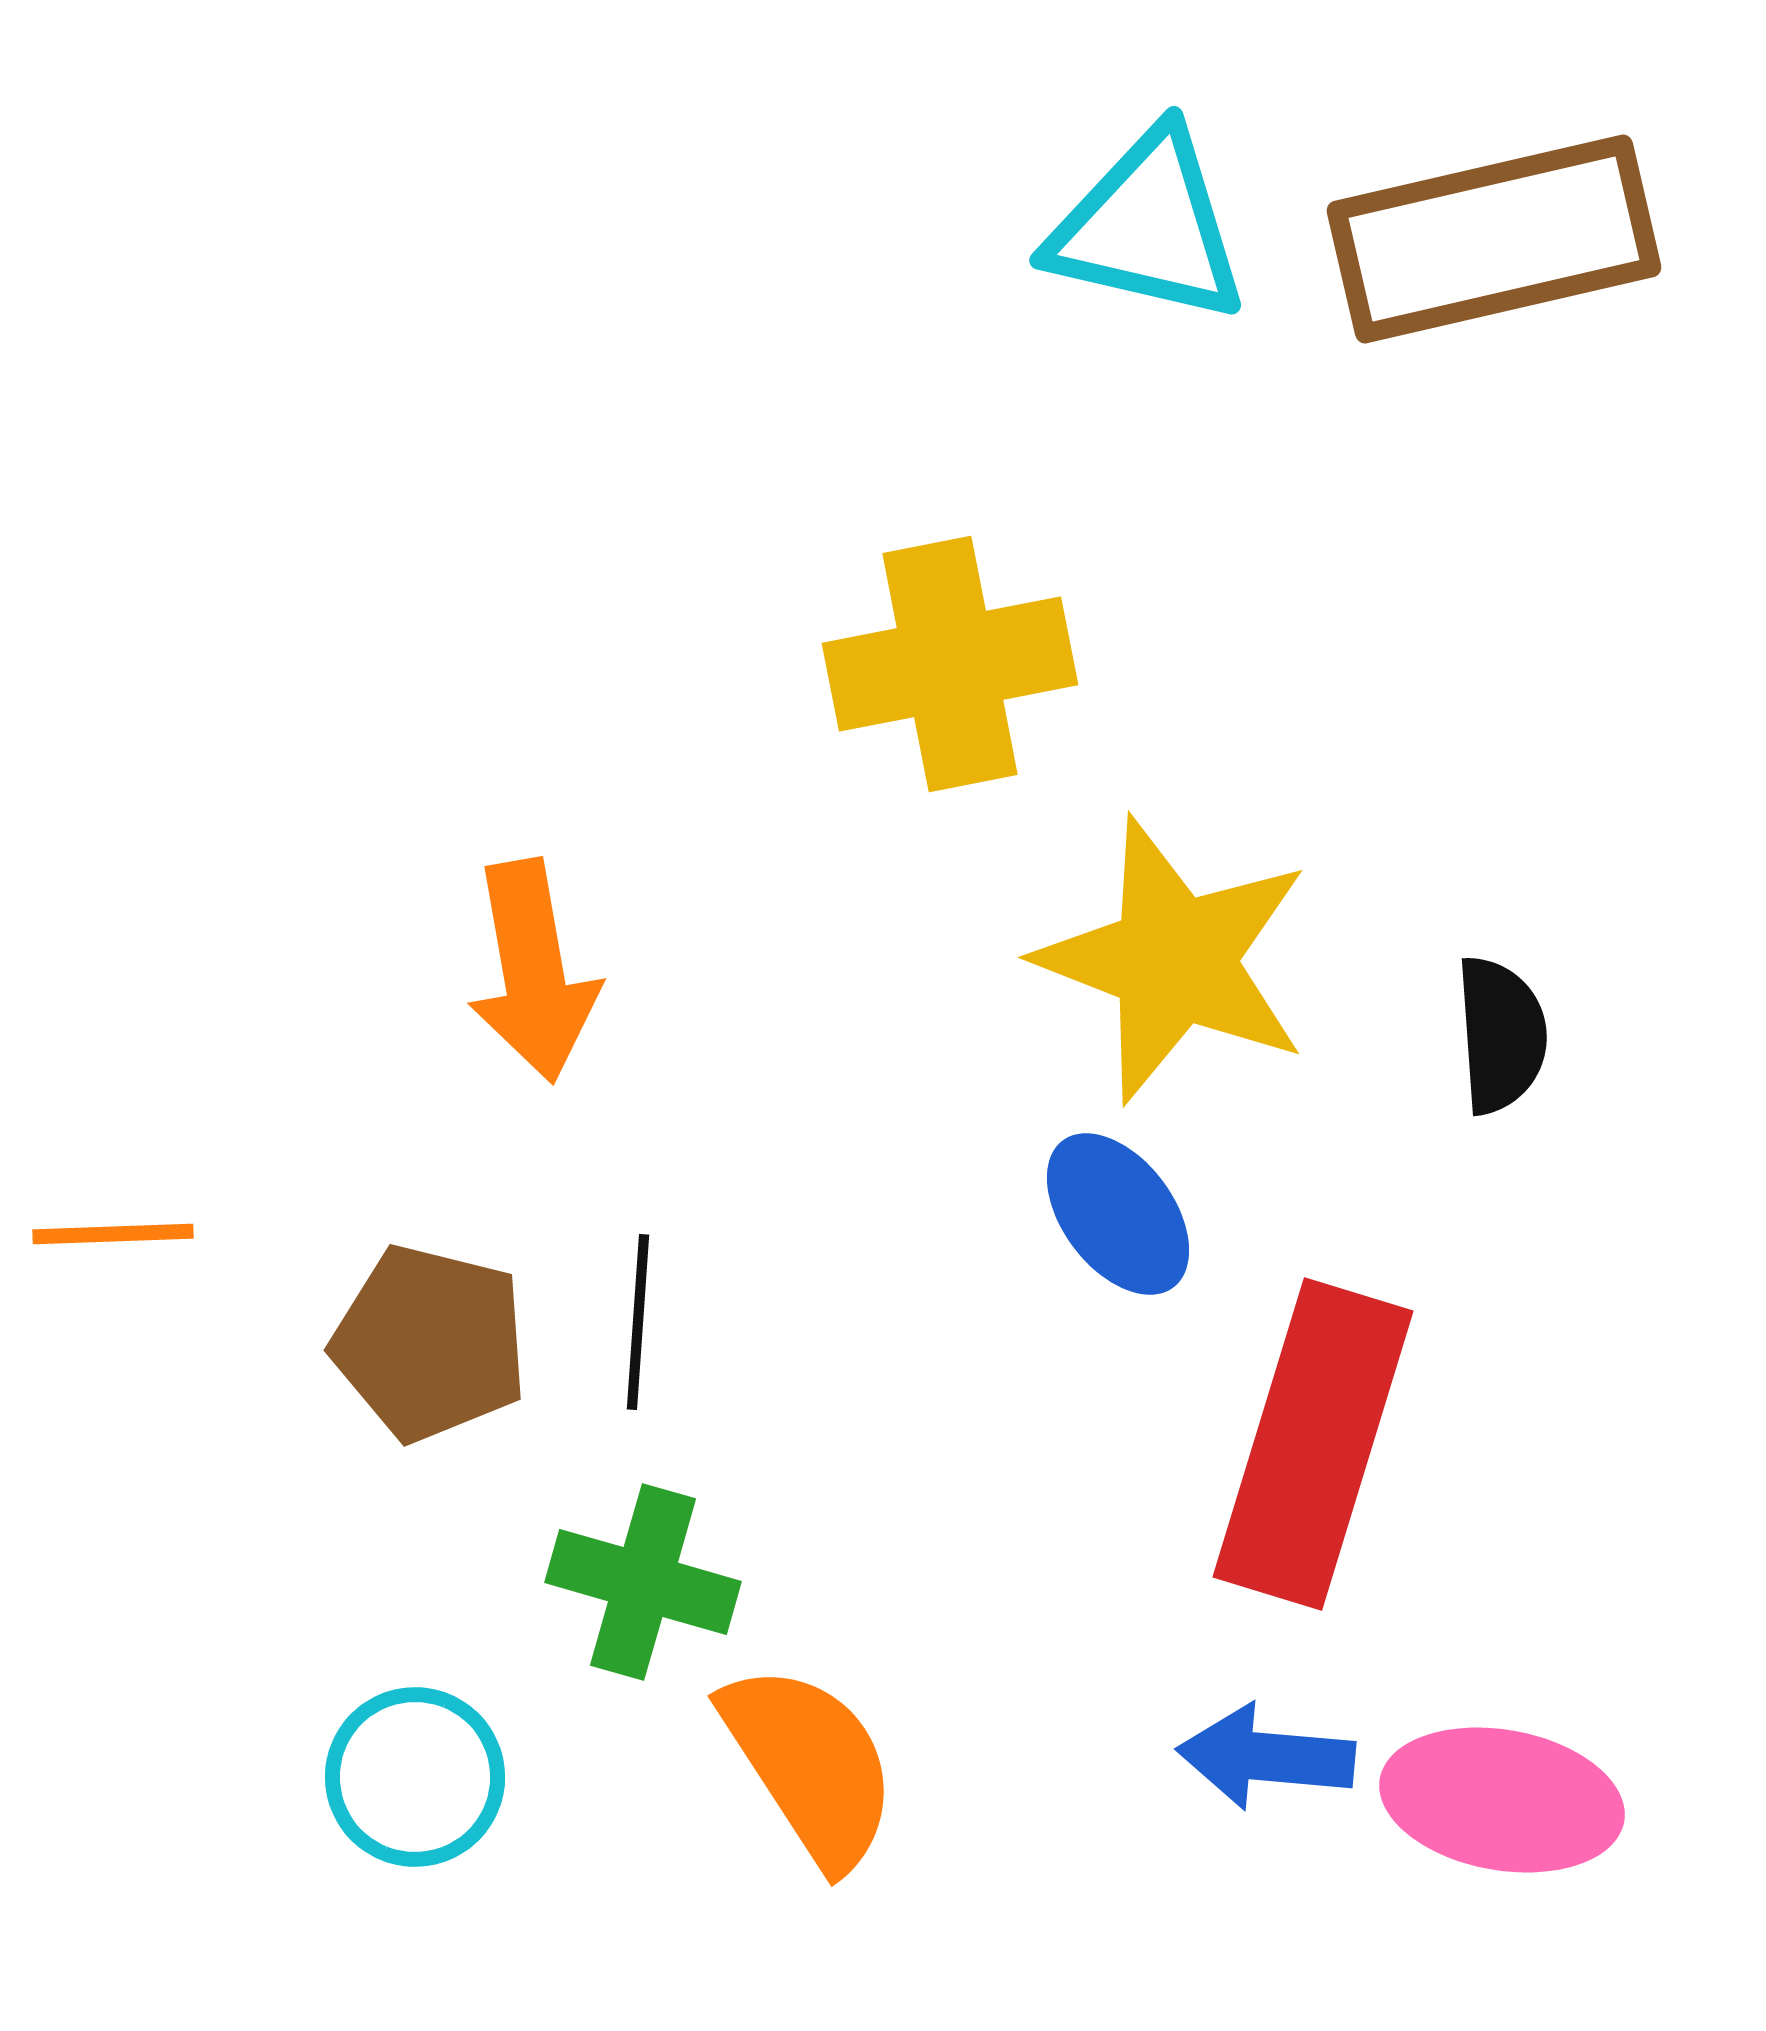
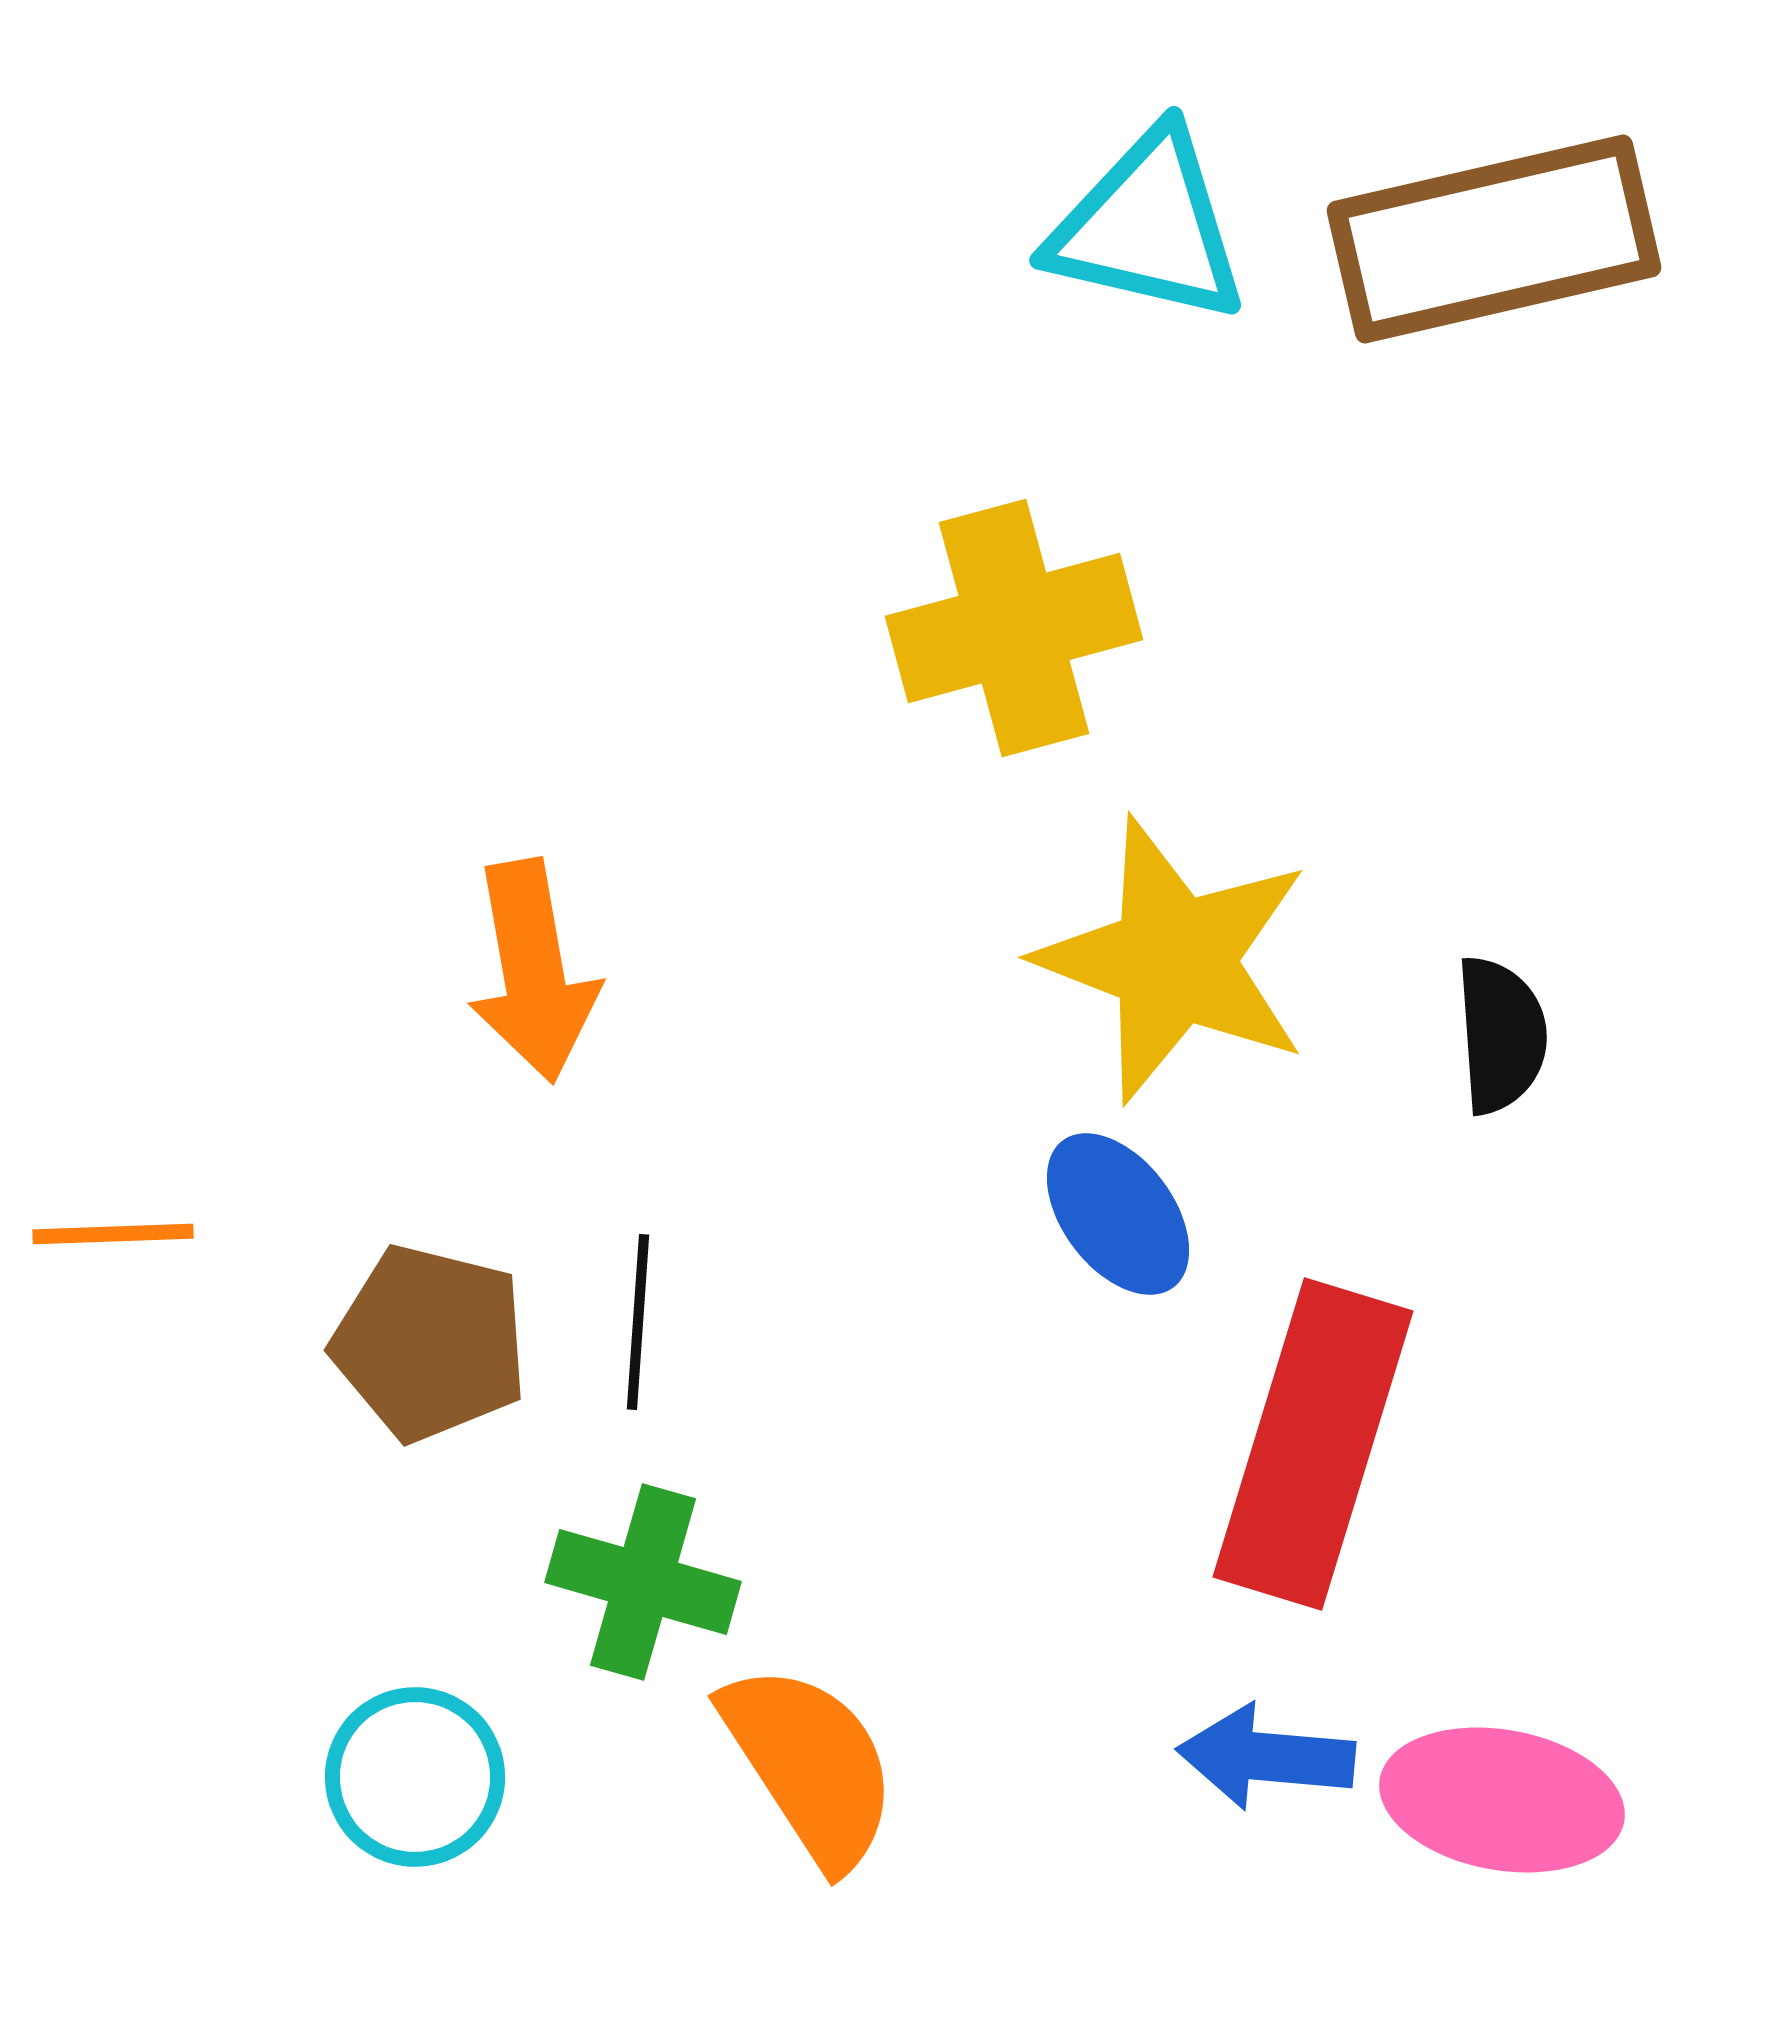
yellow cross: moved 64 px right, 36 px up; rotated 4 degrees counterclockwise
